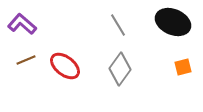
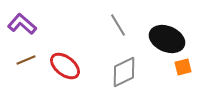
black ellipse: moved 6 px left, 17 px down
gray diamond: moved 4 px right, 3 px down; rotated 28 degrees clockwise
